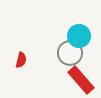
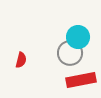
cyan circle: moved 1 px left, 1 px down
red rectangle: rotated 60 degrees counterclockwise
